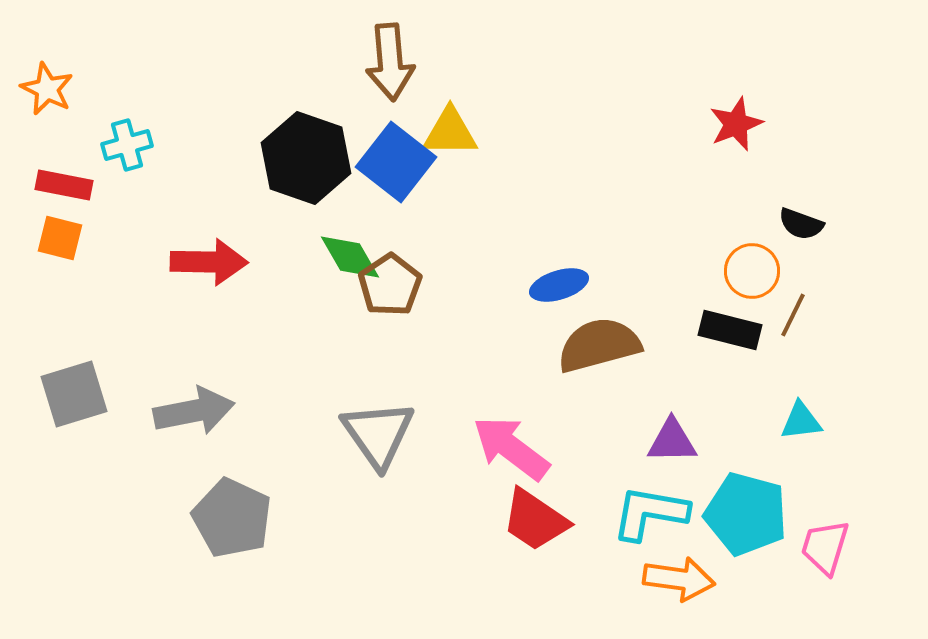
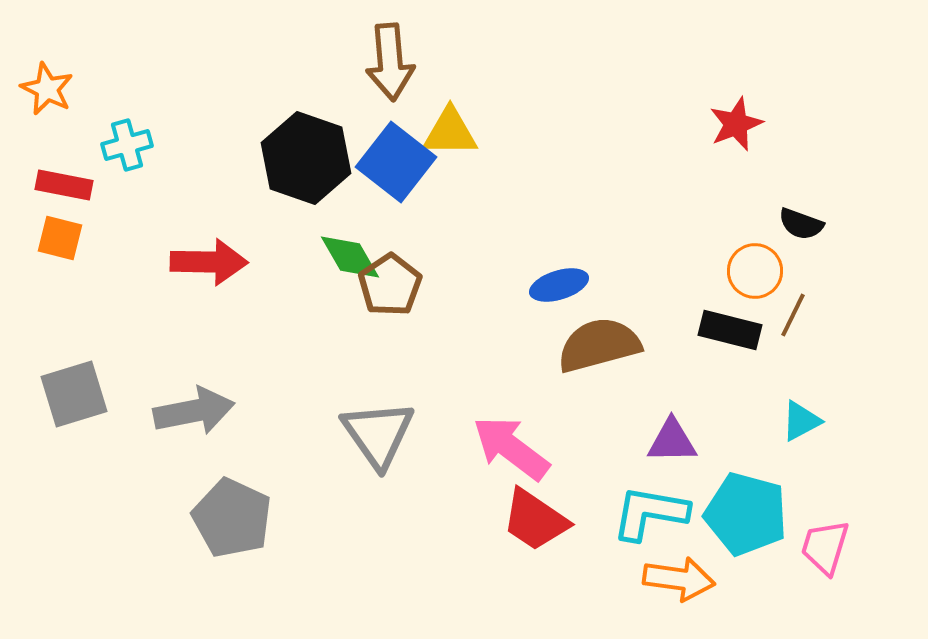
orange circle: moved 3 px right
cyan triangle: rotated 21 degrees counterclockwise
